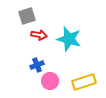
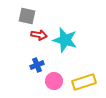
gray square: rotated 30 degrees clockwise
cyan star: moved 4 px left, 1 px down
pink circle: moved 4 px right
